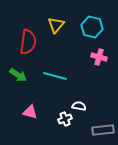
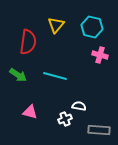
pink cross: moved 1 px right, 2 px up
gray rectangle: moved 4 px left; rotated 10 degrees clockwise
